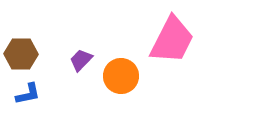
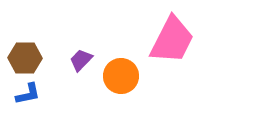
brown hexagon: moved 4 px right, 4 px down
